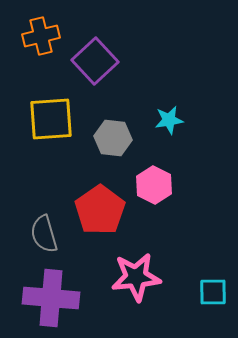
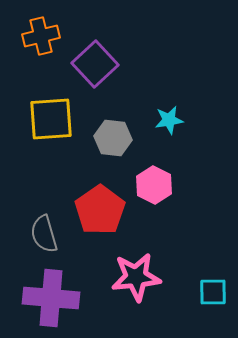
purple square: moved 3 px down
